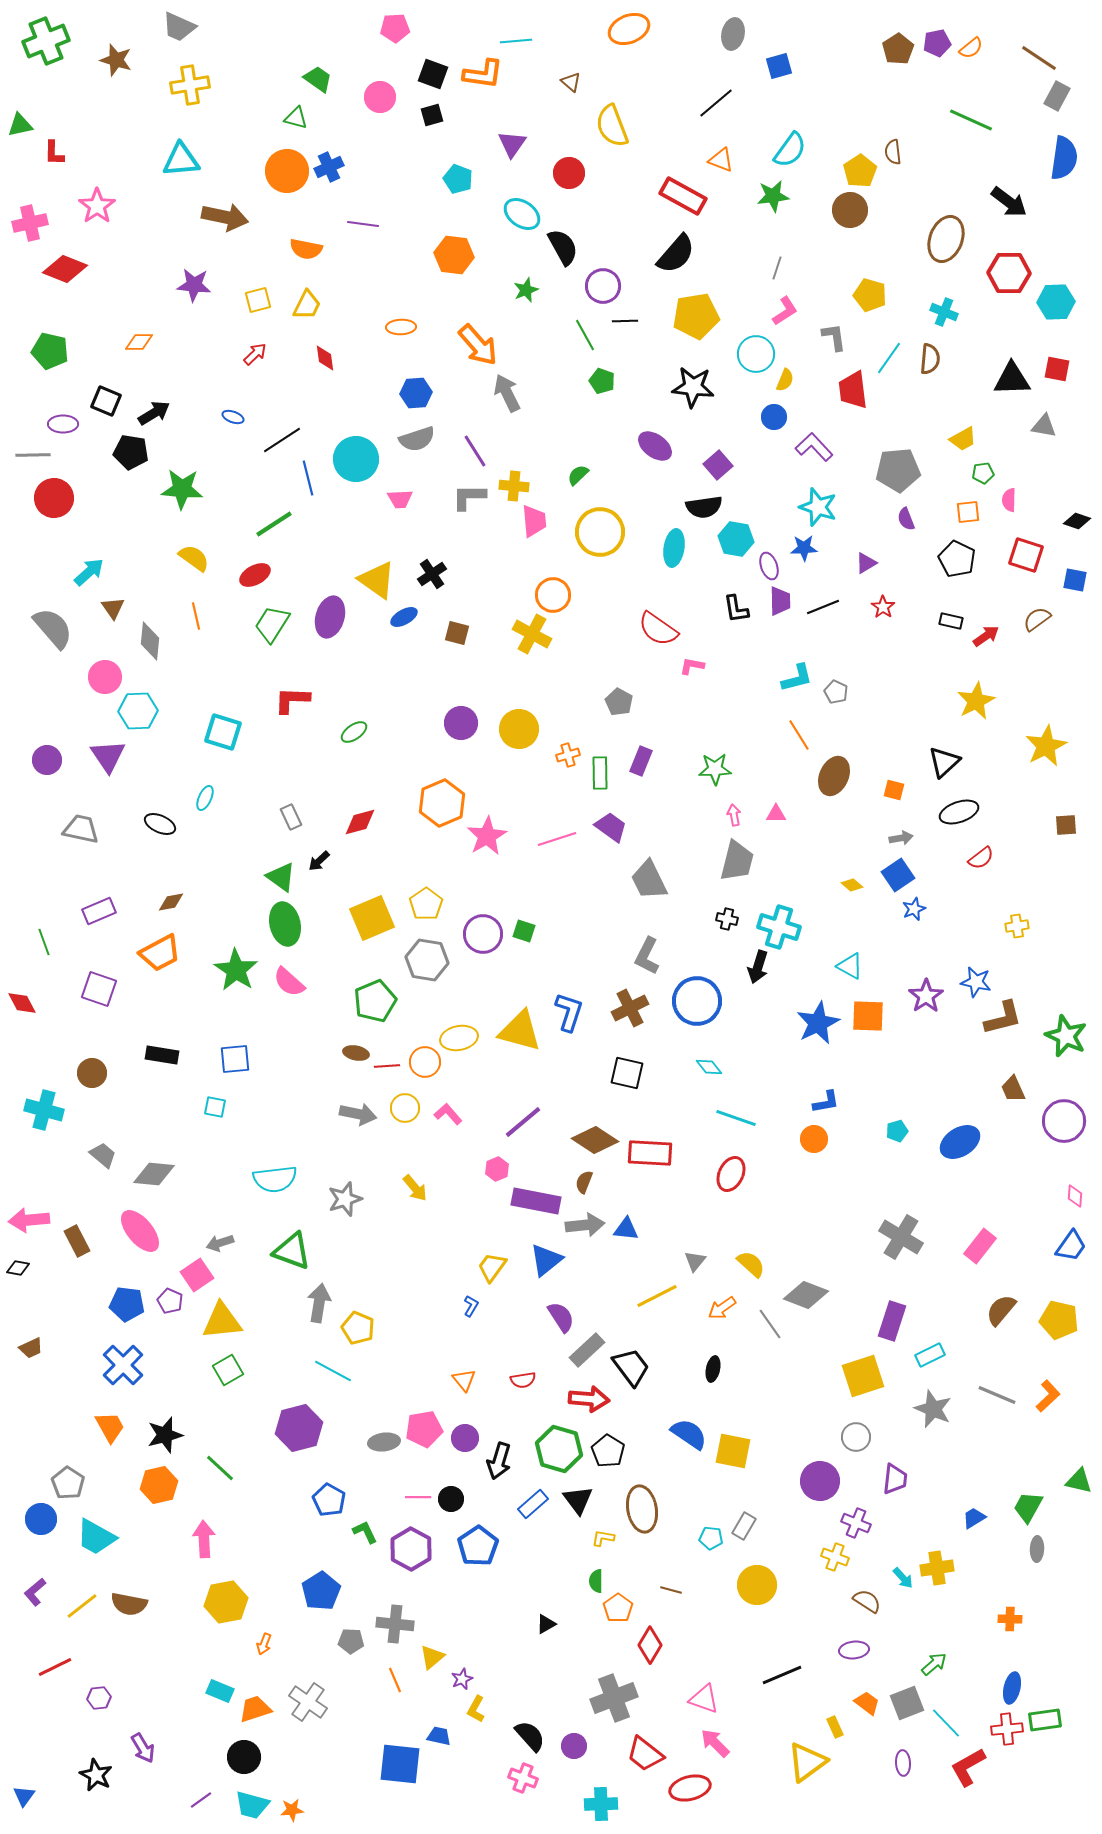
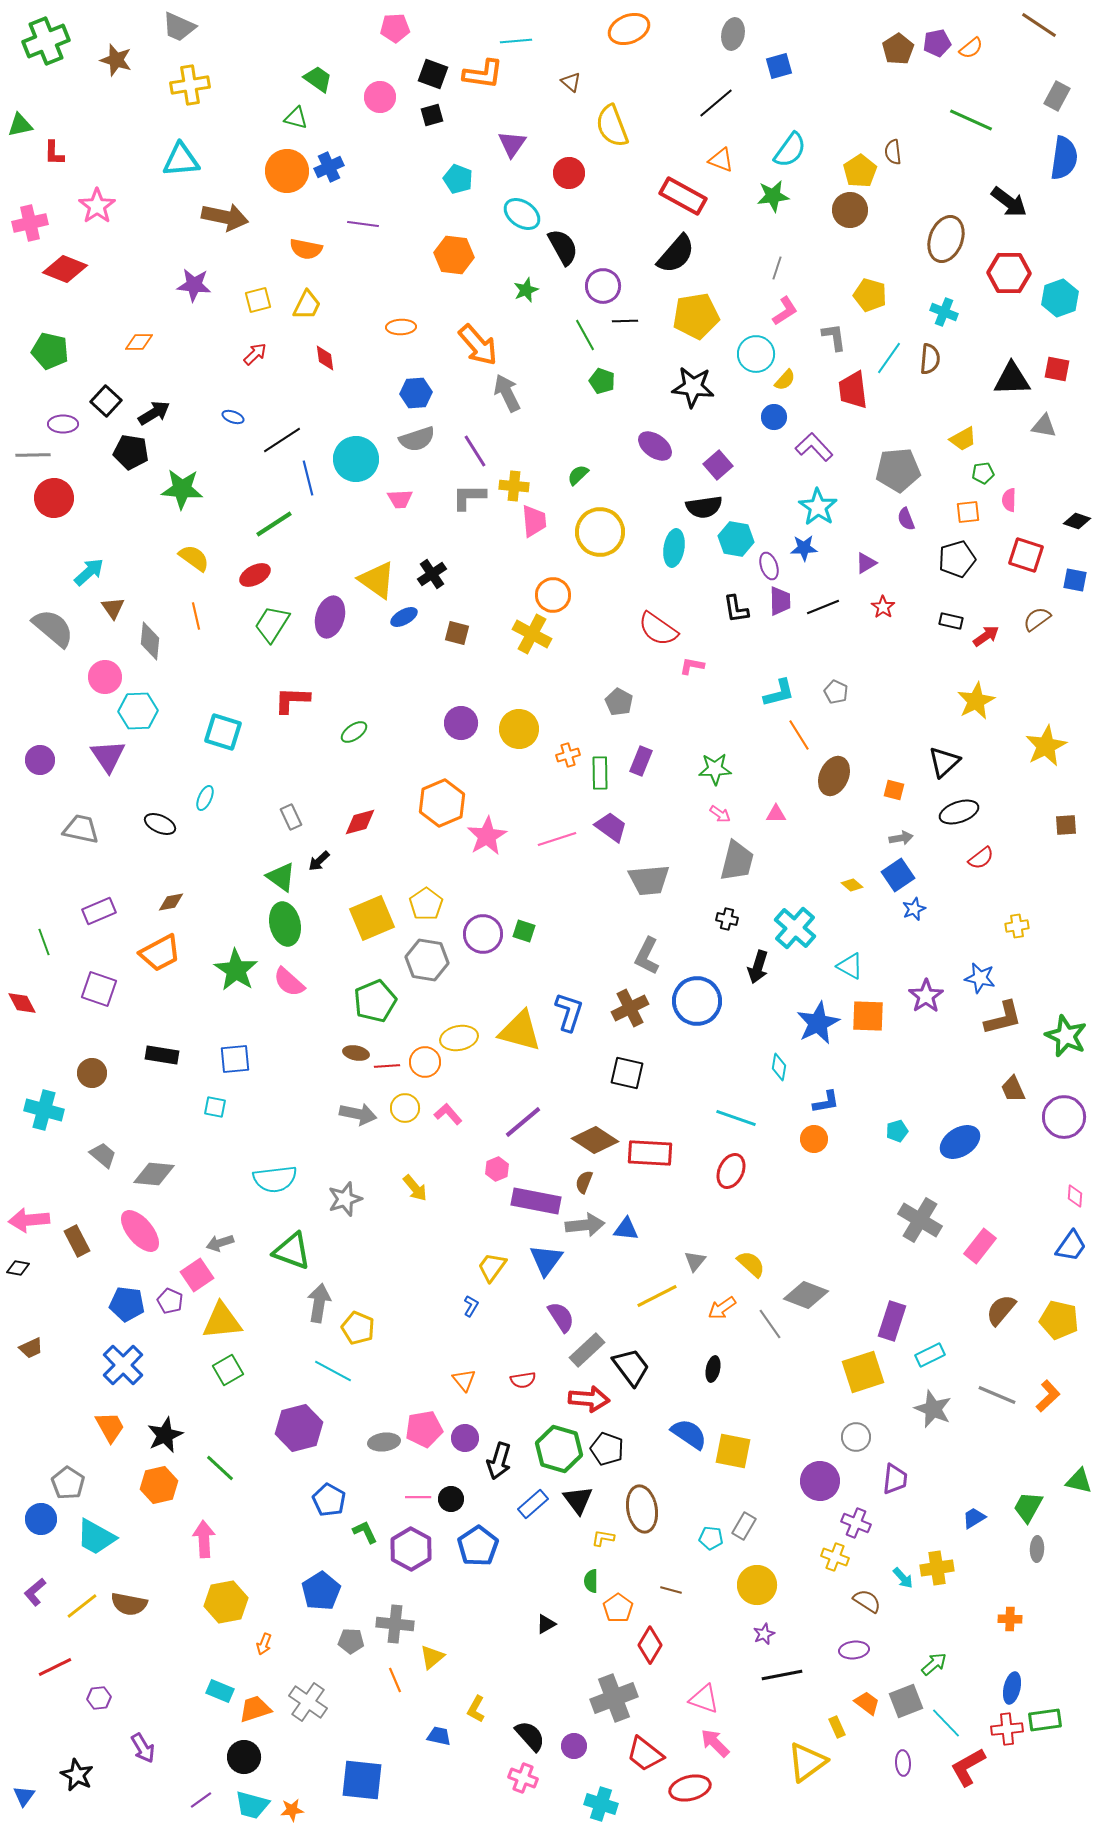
brown line at (1039, 58): moved 33 px up
cyan hexagon at (1056, 302): moved 4 px right, 4 px up; rotated 18 degrees counterclockwise
yellow semicircle at (785, 380): rotated 20 degrees clockwise
black square at (106, 401): rotated 20 degrees clockwise
cyan star at (818, 507): rotated 15 degrees clockwise
black pentagon at (957, 559): rotated 30 degrees clockwise
gray semicircle at (53, 628): rotated 9 degrees counterclockwise
cyan L-shape at (797, 678): moved 18 px left, 15 px down
purple circle at (47, 760): moved 7 px left
pink arrow at (734, 815): moved 14 px left, 1 px up; rotated 135 degrees clockwise
gray trapezoid at (649, 880): rotated 69 degrees counterclockwise
cyan cross at (779, 927): moved 16 px right, 1 px down; rotated 24 degrees clockwise
blue star at (976, 982): moved 4 px right, 4 px up
cyan diamond at (709, 1067): moved 70 px right; rotated 48 degrees clockwise
purple circle at (1064, 1121): moved 4 px up
red ellipse at (731, 1174): moved 3 px up
gray cross at (901, 1237): moved 19 px right, 17 px up
blue triangle at (546, 1260): rotated 15 degrees counterclockwise
yellow square at (863, 1376): moved 4 px up
black star at (165, 1435): rotated 9 degrees counterclockwise
black pentagon at (608, 1451): moved 1 px left, 2 px up; rotated 12 degrees counterclockwise
green semicircle at (596, 1581): moved 5 px left
black line at (782, 1675): rotated 12 degrees clockwise
purple star at (462, 1679): moved 302 px right, 45 px up
gray square at (907, 1703): moved 1 px left, 2 px up
yellow rectangle at (835, 1727): moved 2 px right
blue square at (400, 1764): moved 38 px left, 16 px down
black star at (96, 1775): moved 19 px left
cyan cross at (601, 1804): rotated 20 degrees clockwise
